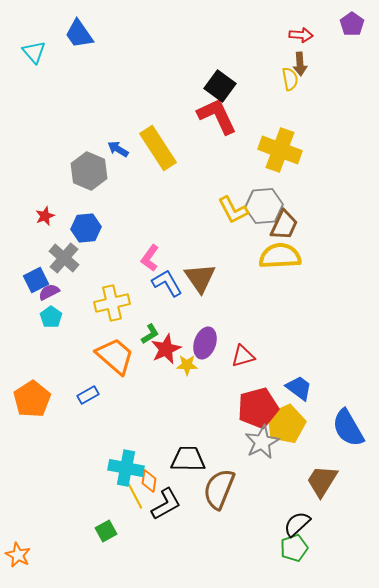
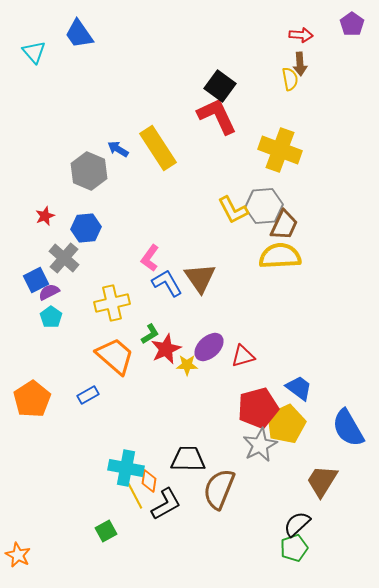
purple ellipse at (205, 343): moved 4 px right, 4 px down; rotated 28 degrees clockwise
gray star at (262, 442): moved 2 px left, 3 px down
